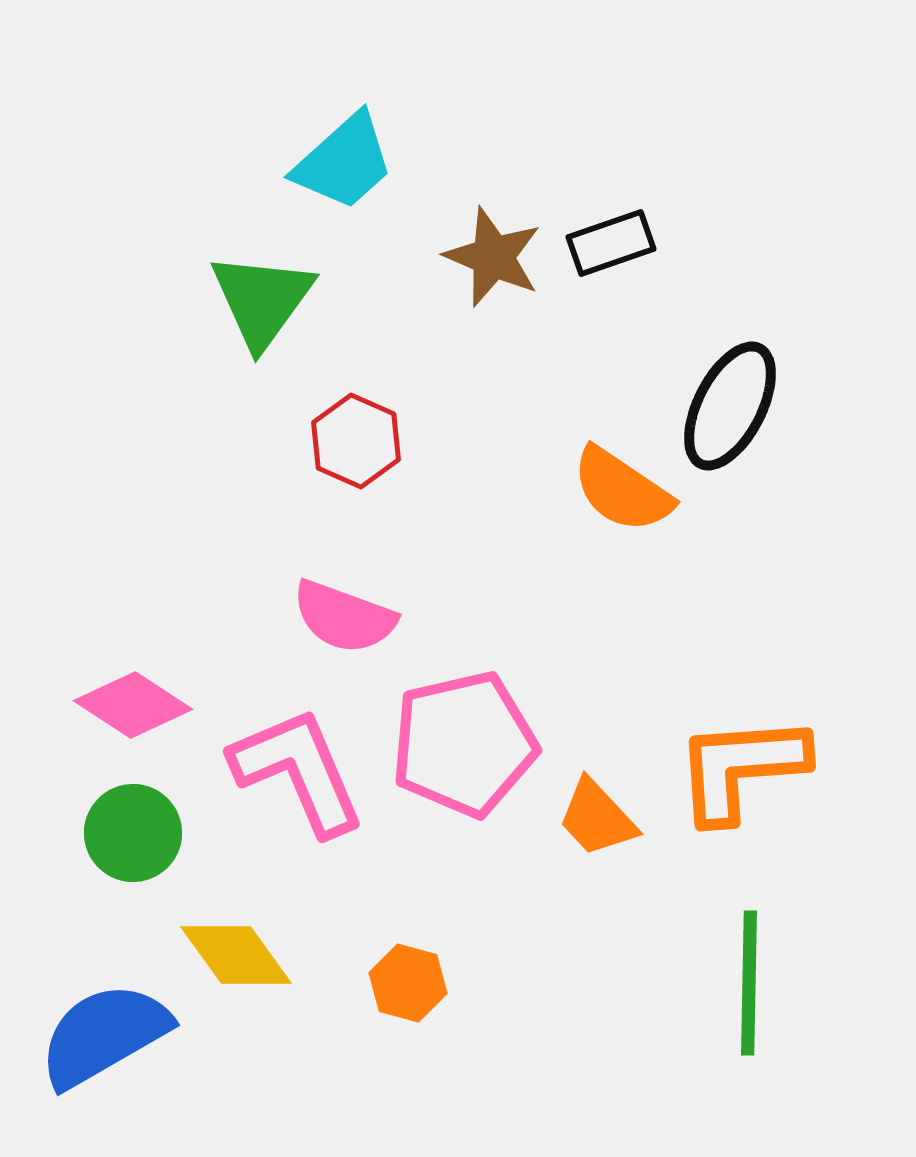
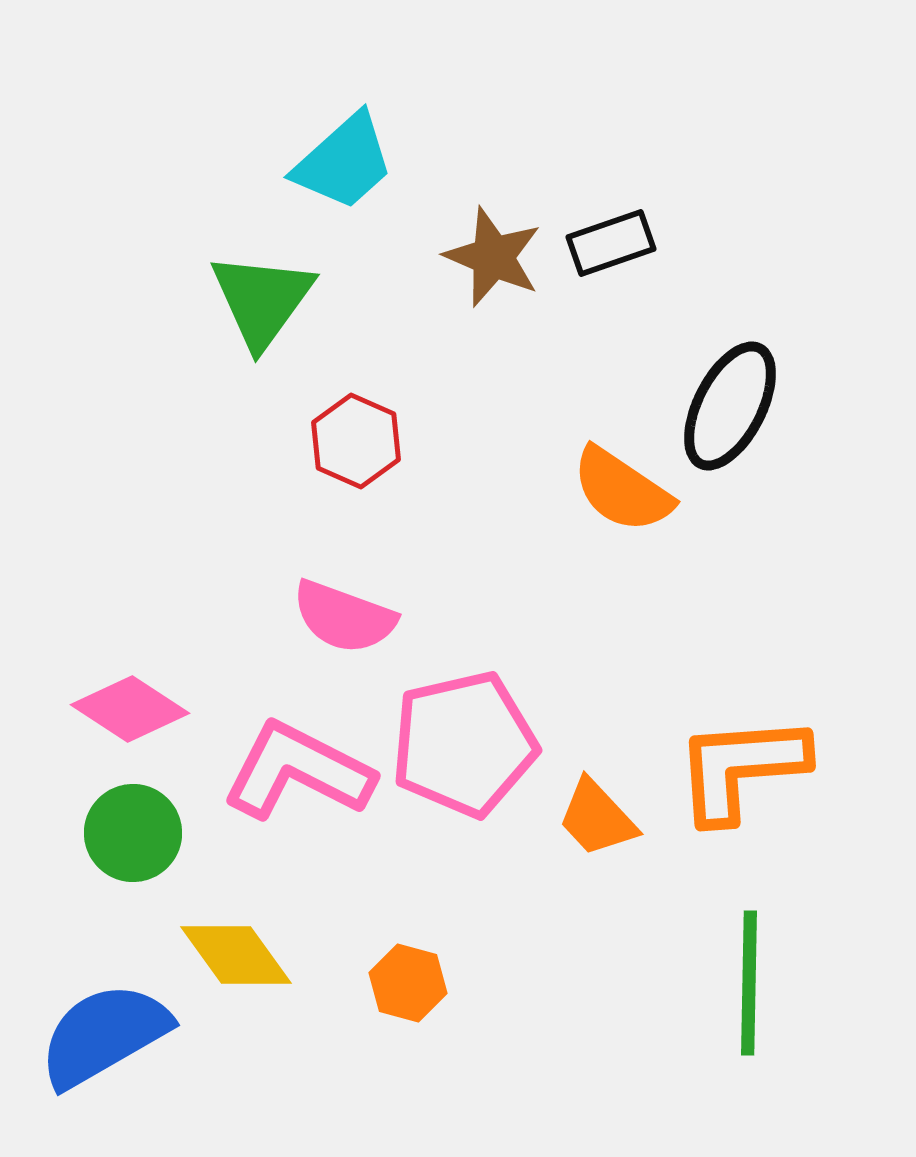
pink diamond: moved 3 px left, 4 px down
pink L-shape: rotated 40 degrees counterclockwise
